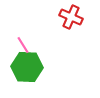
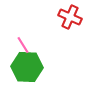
red cross: moved 1 px left
